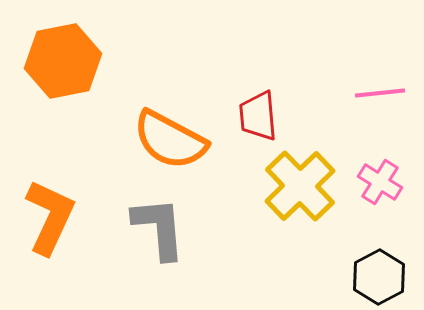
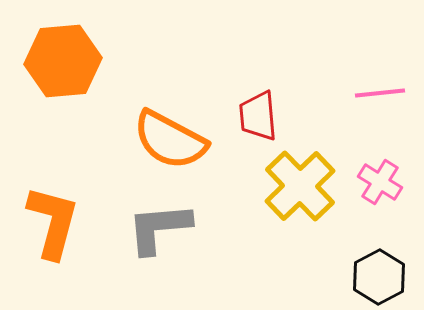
orange hexagon: rotated 6 degrees clockwise
orange L-shape: moved 3 px right, 5 px down; rotated 10 degrees counterclockwise
gray L-shape: rotated 90 degrees counterclockwise
